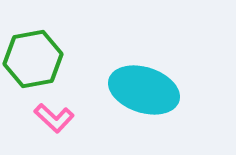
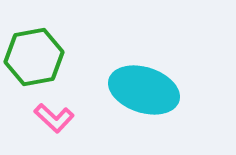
green hexagon: moved 1 px right, 2 px up
